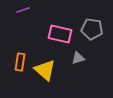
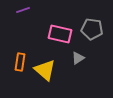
gray triangle: rotated 16 degrees counterclockwise
